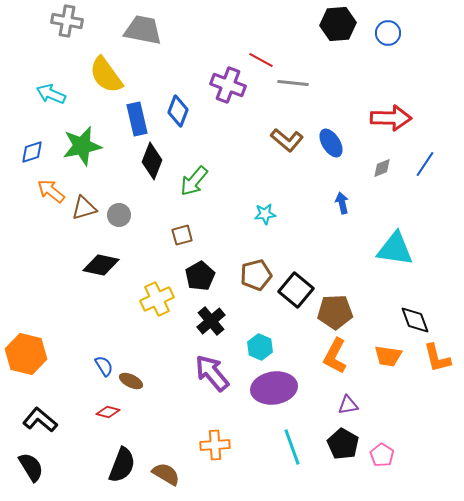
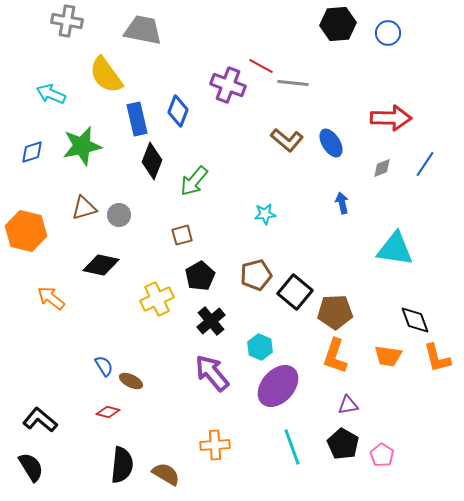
red line at (261, 60): moved 6 px down
orange arrow at (51, 191): moved 107 px down
black square at (296, 290): moved 1 px left, 2 px down
orange hexagon at (26, 354): moved 123 px up
orange L-shape at (335, 356): rotated 9 degrees counterclockwise
purple ellipse at (274, 388): moved 4 px right, 2 px up; rotated 39 degrees counterclockwise
black semicircle at (122, 465): rotated 15 degrees counterclockwise
